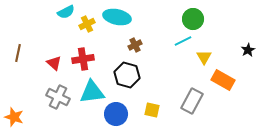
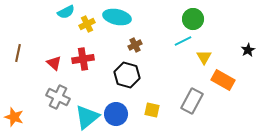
cyan triangle: moved 5 px left, 25 px down; rotated 32 degrees counterclockwise
